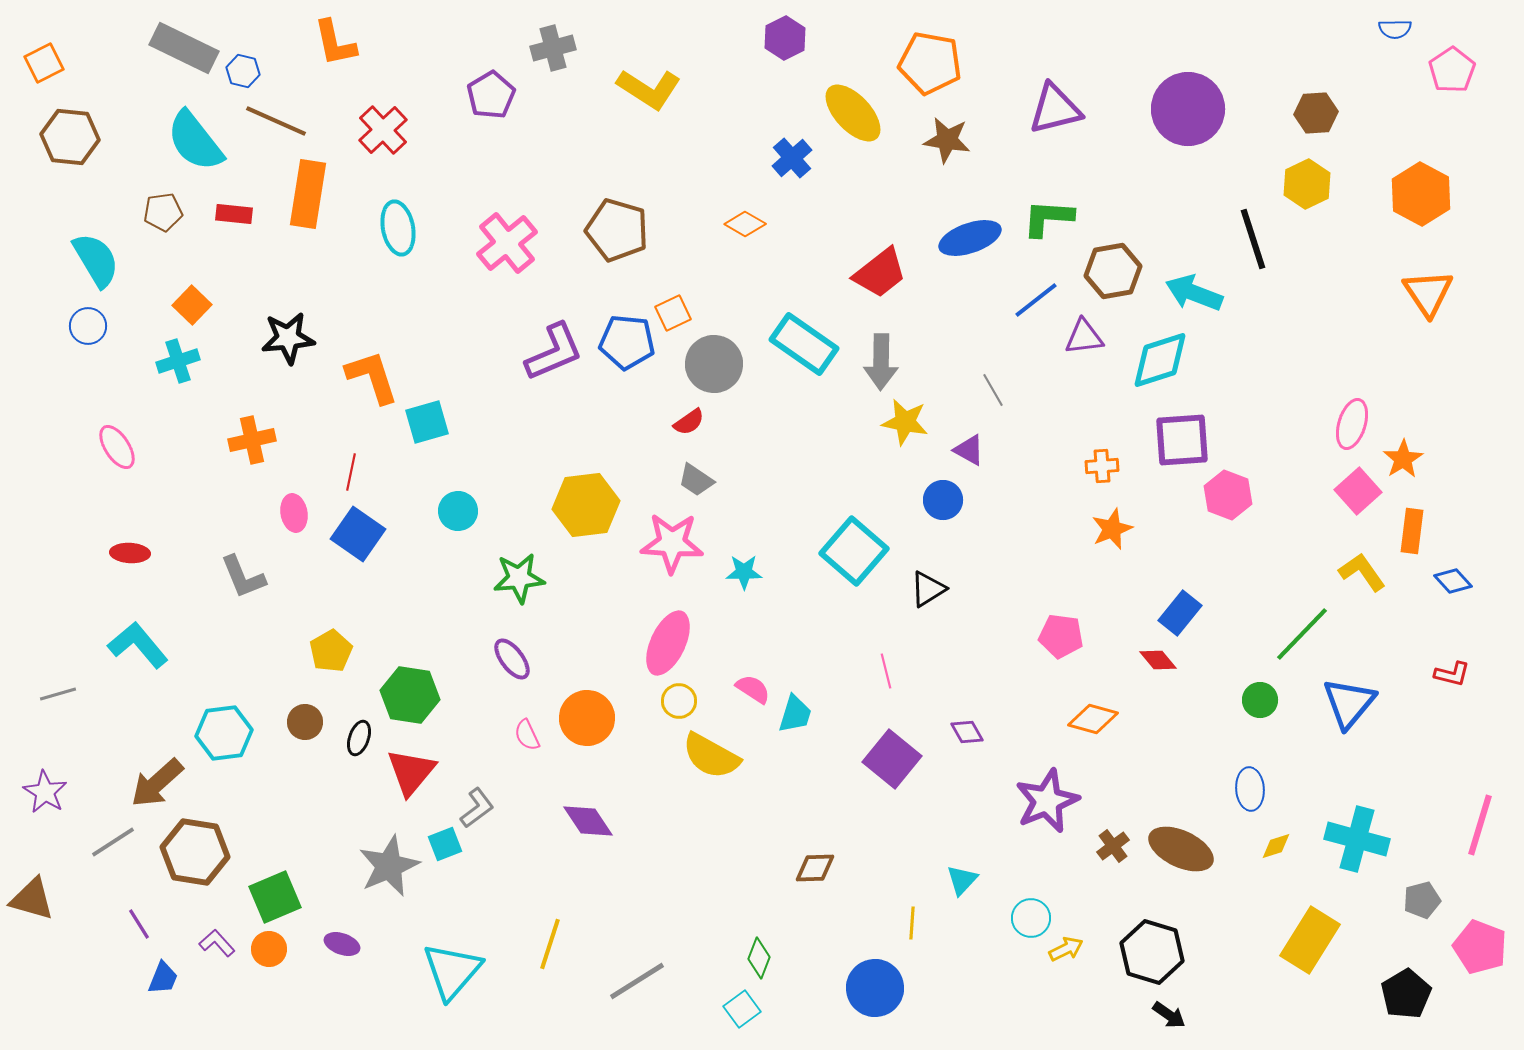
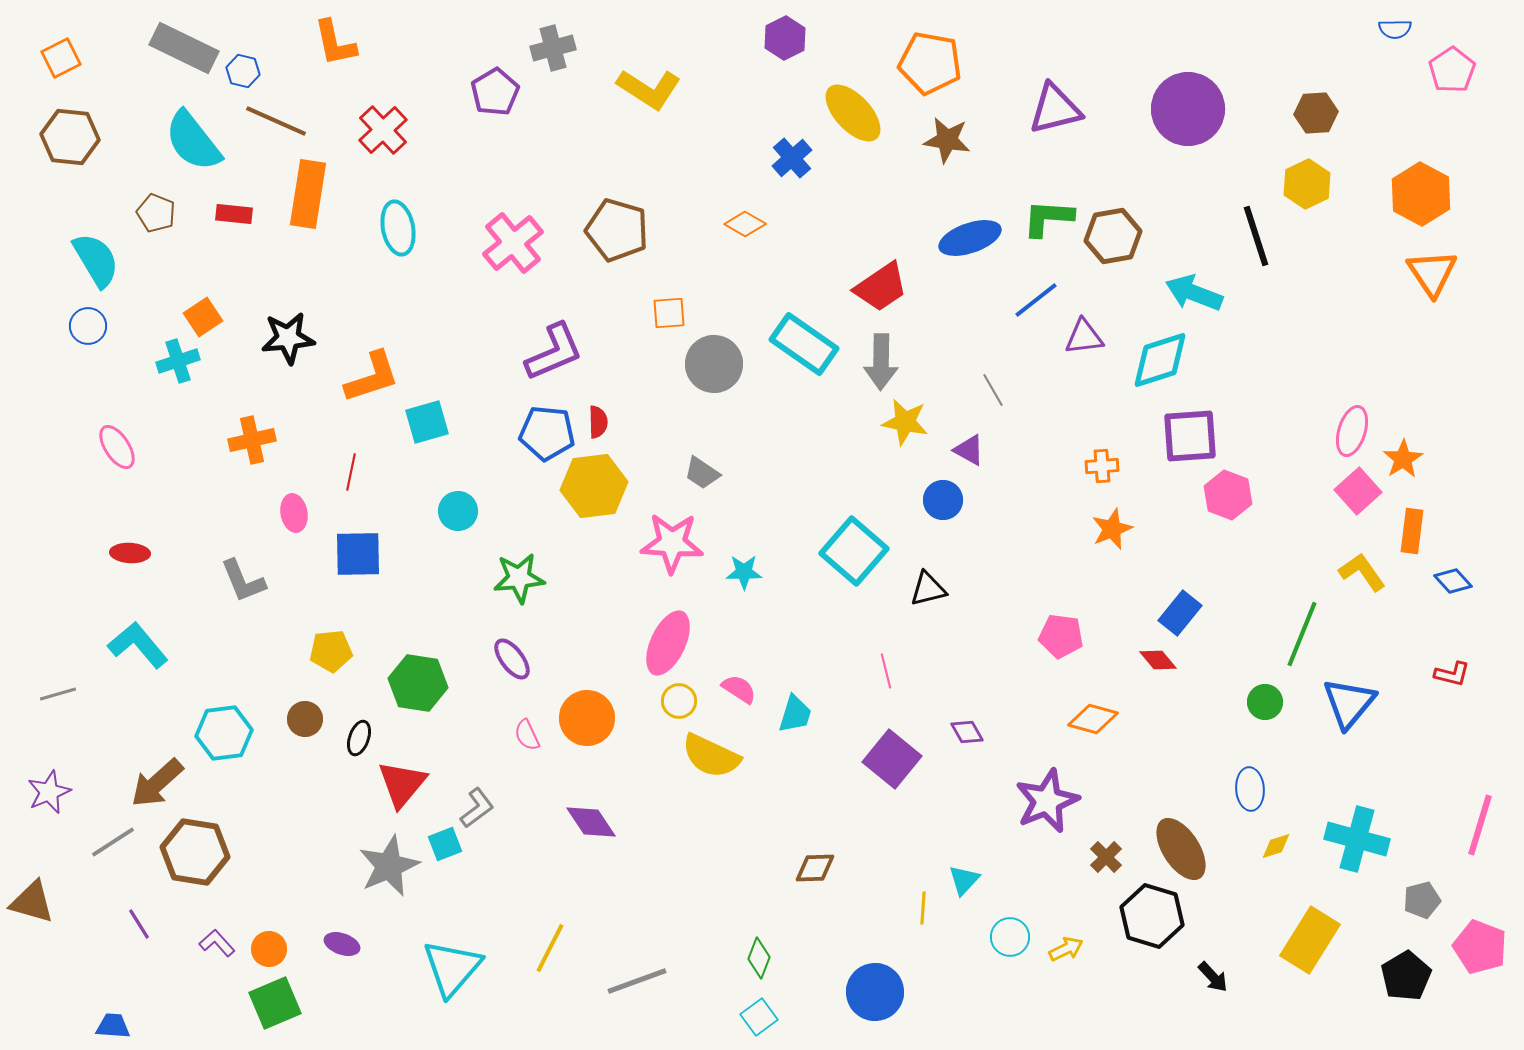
orange square at (44, 63): moved 17 px right, 5 px up
purple pentagon at (491, 95): moved 4 px right, 3 px up
cyan semicircle at (195, 141): moved 2 px left
brown pentagon at (163, 212): moved 7 px left, 1 px down; rotated 30 degrees clockwise
black line at (1253, 239): moved 3 px right, 3 px up
pink cross at (507, 243): moved 6 px right
brown hexagon at (1113, 271): moved 35 px up
red trapezoid at (880, 273): moved 1 px right, 14 px down; rotated 4 degrees clockwise
orange triangle at (1428, 293): moved 4 px right, 20 px up
orange square at (192, 305): moved 11 px right, 12 px down; rotated 12 degrees clockwise
orange square at (673, 313): moved 4 px left; rotated 21 degrees clockwise
blue pentagon at (627, 342): moved 80 px left, 91 px down
orange L-shape at (372, 377): rotated 90 degrees clockwise
red semicircle at (689, 422): moved 91 px left; rotated 56 degrees counterclockwise
pink ellipse at (1352, 424): moved 7 px down
purple square at (1182, 440): moved 8 px right, 4 px up
gray trapezoid at (696, 480): moved 6 px right, 7 px up
yellow hexagon at (586, 505): moved 8 px right, 19 px up
blue square at (358, 534): moved 20 px down; rotated 36 degrees counterclockwise
gray L-shape at (243, 577): moved 4 px down
black triangle at (928, 589): rotated 18 degrees clockwise
green line at (1302, 634): rotated 22 degrees counterclockwise
yellow pentagon at (331, 651): rotated 24 degrees clockwise
pink semicircle at (753, 689): moved 14 px left
green hexagon at (410, 695): moved 8 px right, 12 px up
green circle at (1260, 700): moved 5 px right, 2 px down
brown circle at (305, 722): moved 3 px up
yellow semicircle at (711, 756): rotated 4 degrees counterclockwise
red triangle at (411, 772): moved 9 px left, 12 px down
purple star at (45, 792): moved 4 px right; rotated 18 degrees clockwise
purple diamond at (588, 821): moved 3 px right, 1 px down
brown cross at (1113, 846): moved 7 px left, 11 px down; rotated 8 degrees counterclockwise
brown ellipse at (1181, 849): rotated 32 degrees clockwise
cyan triangle at (962, 880): moved 2 px right
green square at (275, 897): moved 106 px down
brown triangle at (32, 899): moved 3 px down
cyan circle at (1031, 918): moved 21 px left, 19 px down
yellow line at (912, 923): moved 11 px right, 15 px up
yellow line at (550, 944): moved 4 px down; rotated 9 degrees clockwise
black hexagon at (1152, 952): moved 36 px up
cyan triangle at (452, 971): moved 3 px up
blue trapezoid at (163, 978): moved 50 px left, 48 px down; rotated 108 degrees counterclockwise
gray line at (637, 981): rotated 12 degrees clockwise
blue circle at (875, 988): moved 4 px down
black pentagon at (1406, 994): moved 18 px up
cyan square at (742, 1009): moved 17 px right, 8 px down
black arrow at (1169, 1015): moved 44 px right, 38 px up; rotated 12 degrees clockwise
